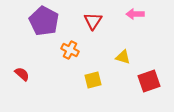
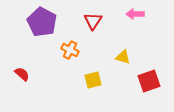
purple pentagon: moved 2 px left, 1 px down
